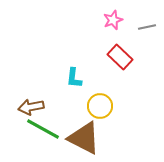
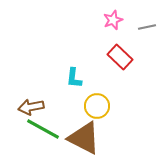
yellow circle: moved 3 px left
